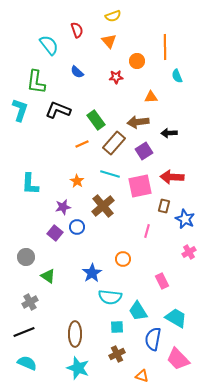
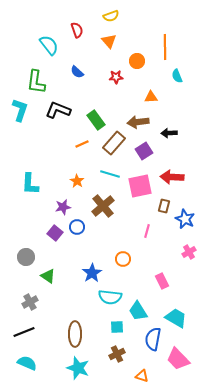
yellow semicircle at (113, 16): moved 2 px left
